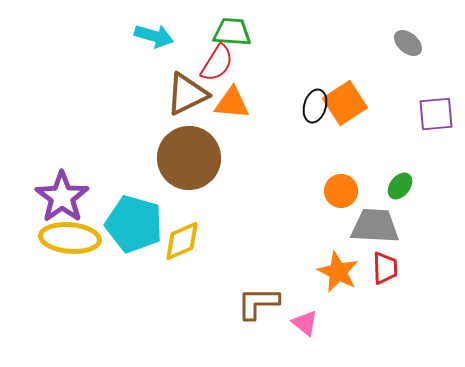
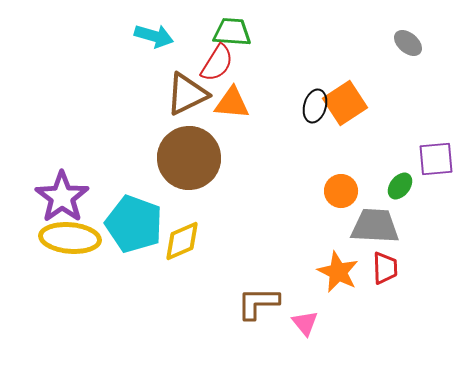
purple square: moved 45 px down
cyan pentagon: rotated 4 degrees clockwise
pink triangle: rotated 12 degrees clockwise
